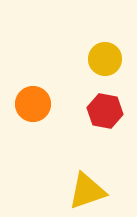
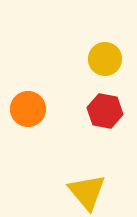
orange circle: moved 5 px left, 5 px down
yellow triangle: moved 1 px down; rotated 51 degrees counterclockwise
